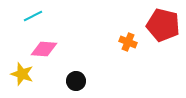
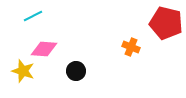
red pentagon: moved 3 px right, 2 px up
orange cross: moved 3 px right, 5 px down
yellow star: moved 1 px right, 3 px up
black circle: moved 10 px up
